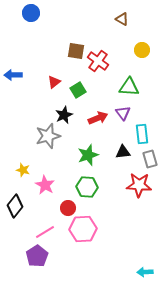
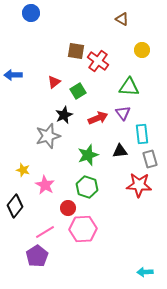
green square: moved 1 px down
black triangle: moved 3 px left, 1 px up
green hexagon: rotated 15 degrees clockwise
